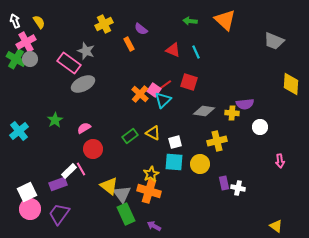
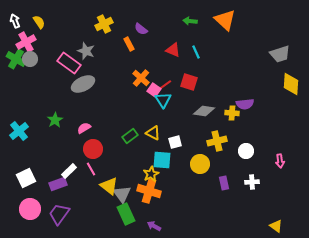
gray trapezoid at (274, 41): moved 6 px right, 13 px down; rotated 40 degrees counterclockwise
orange cross at (140, 94): moved 1 px right, 16 px up
cyan triangle at (163, 100): rotated 18 degrees counterclockwise
white circle at (260, 127): moved 14 px left, 24 px down
cyan square at (174, 162): moved 12 px left, 2 px up
pink line at (81, 169): moved 10 px right
white cross at (238, 188): moved 14 px right, 6 px up; rotated 16 degrees counterclockwise
white square at (27, 192): moved 1 px left, 14 px up
